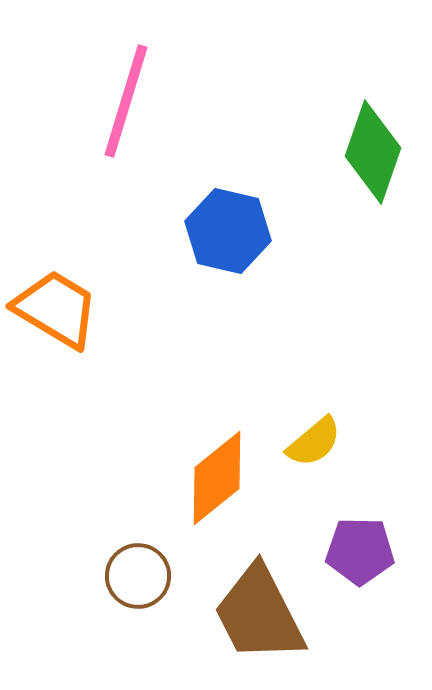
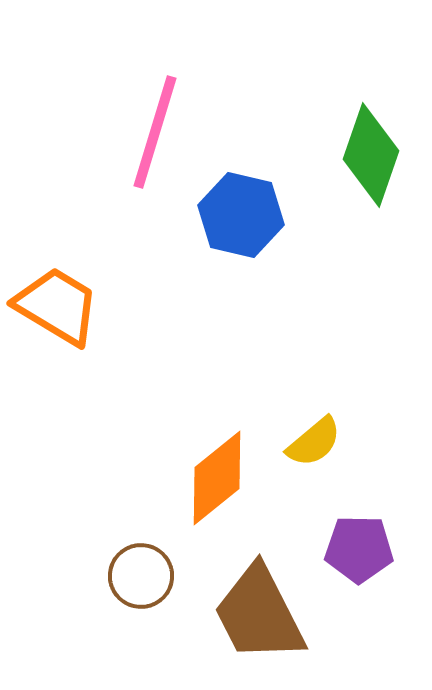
pink line: moved 29 px right, 31 px down
green diamond: moved 2 px left, 3 px down
blue hexagon: moved 13 px right, 16 px up
orange trapezoid: moved 1 px right, 3 px up
purple pentagon: moved 1 px left, 2 px up
brown circle: moved 3 px right
